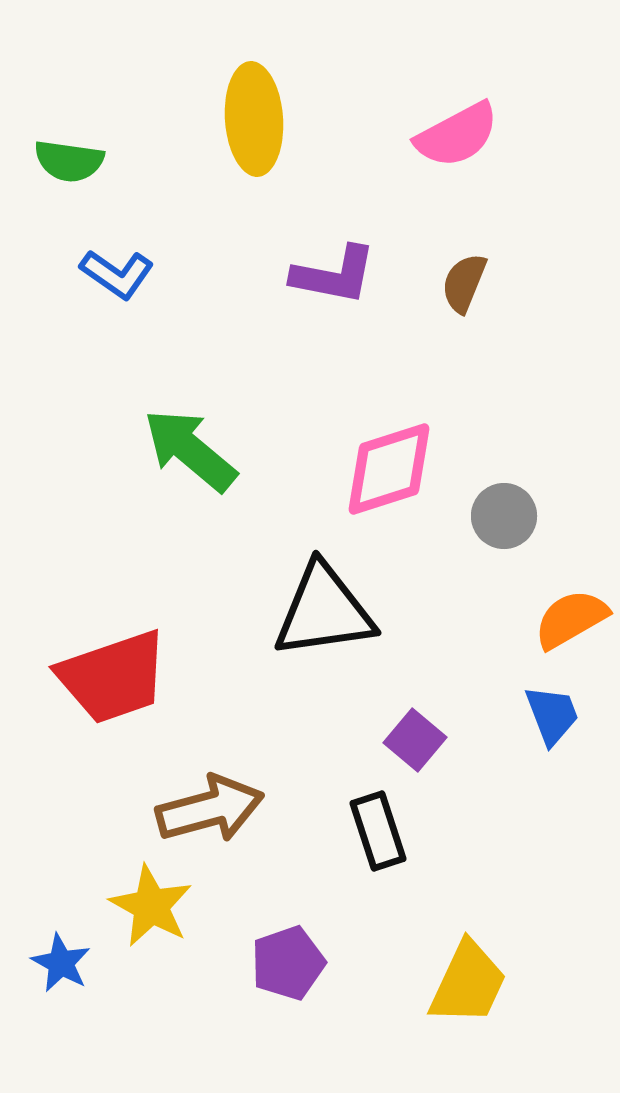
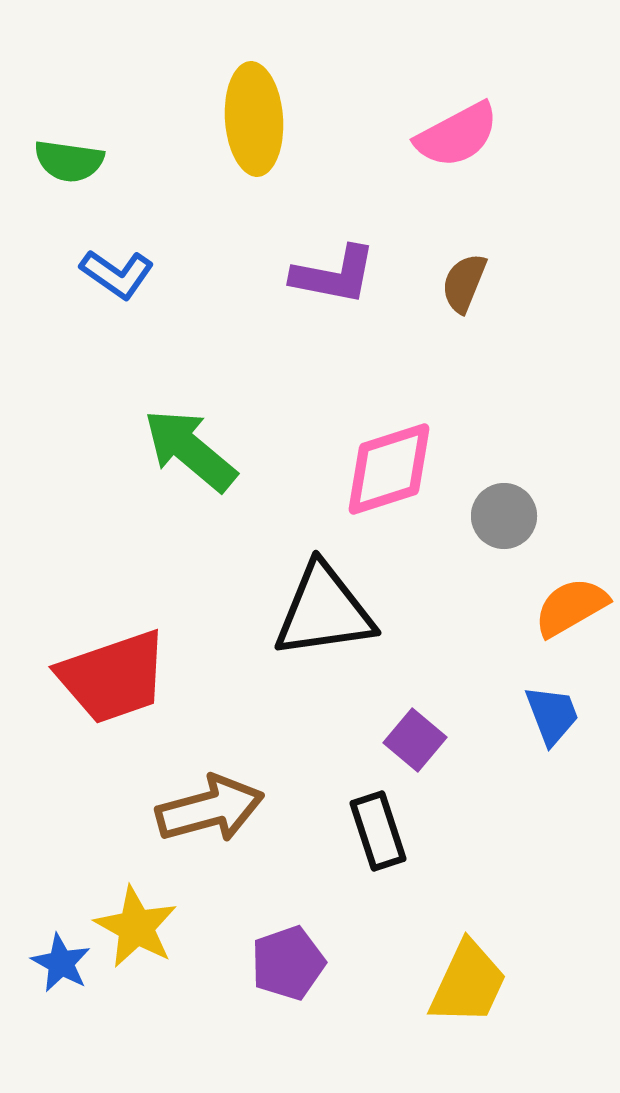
orange semicircle: moved 12 px up
yellow star: moved 15 px left, 21 px down
